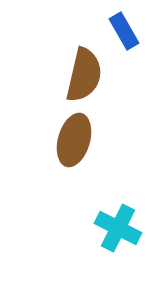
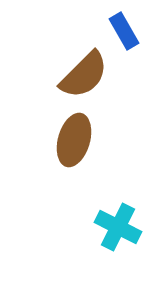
brown semicircle: rotated 32 degrees clockwise
cyan cross: moved 1 px up
